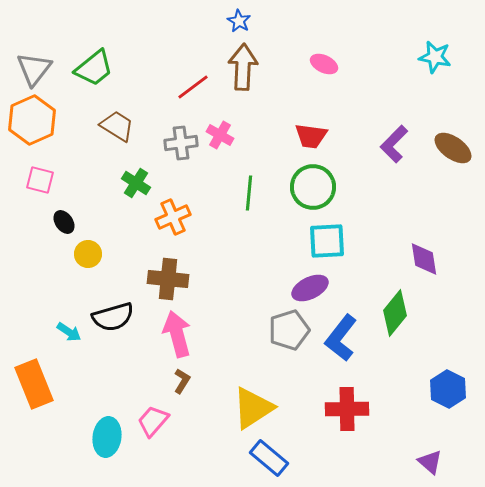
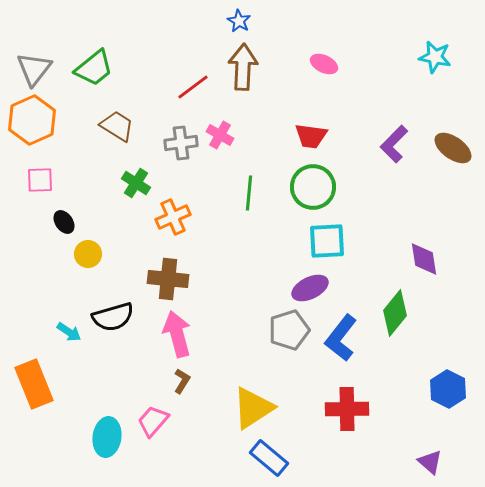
pink square: rotated 16 degrees counterclockwise
